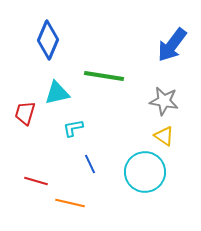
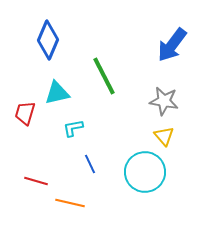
green line: rotated 54 degrees clockwise
yellow triangle: rotated 15 degrees clockwise
